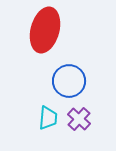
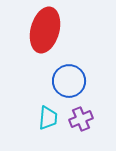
purple cross: moved 2 px right; rotated 25 degrees clockwise
